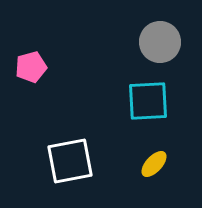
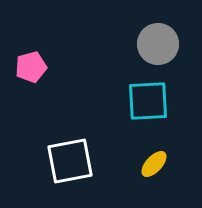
gray circle: moved 2 px left, 2 px down
